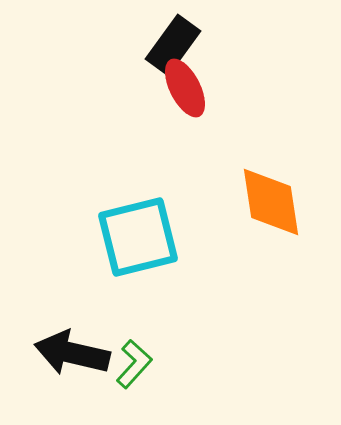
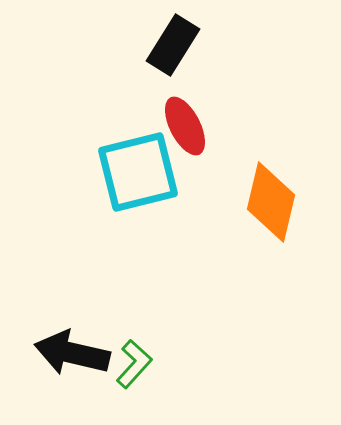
black rectangle: rotated 4 degrees counterclockwise
red ellipse: moved 38 px down
orange diamond: rotated 22 degrees clockwise
cyan square: moved 65 px up
